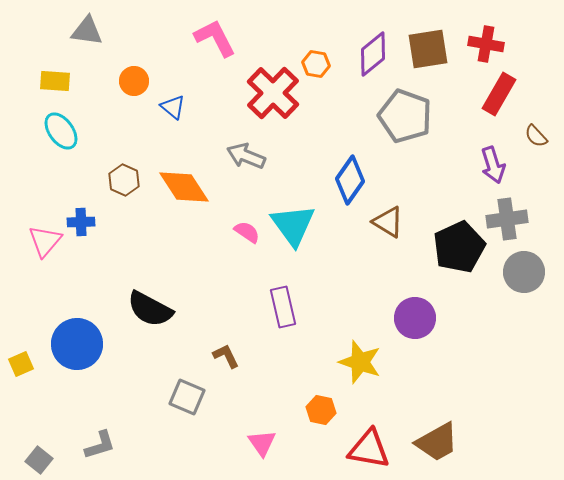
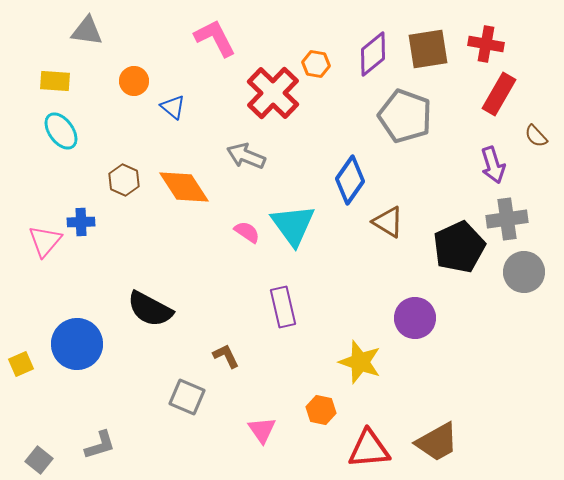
pink triangle at (262, 443): moved 13 px up
red triangle at (369, 449): rotated 15 degrees counterclockwise
